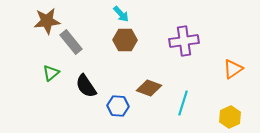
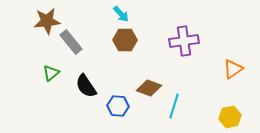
cyan line: moved 9 px left, 3 px down
yellow hexagon: rotated 15 degrees clockwise
